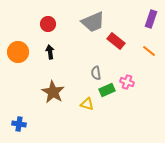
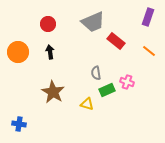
purple rectangle: moved 3 px left, 2 px up
